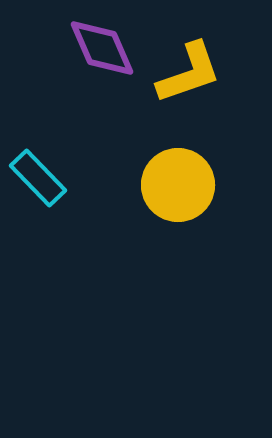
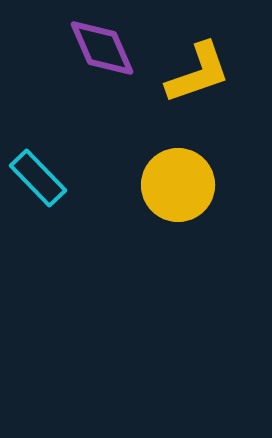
yellow L-shape: moved 9 px right
